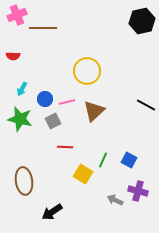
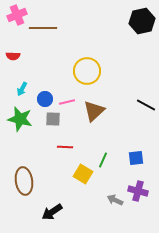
gray square: moved 2 px up; rotated 28 degrees clockwise
blue square: moved 7 px right, 2 px up; rotated 35 degrees counterclockwise
